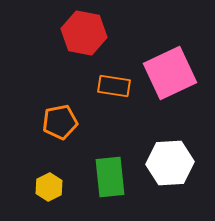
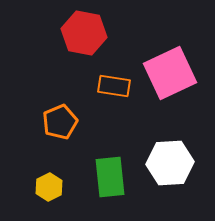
orange pentagon: rotated 12 degrees counterclockwise
